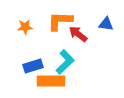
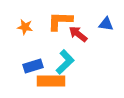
orange star: rotated 14 degrees clockwise
